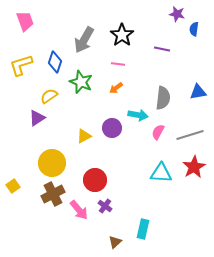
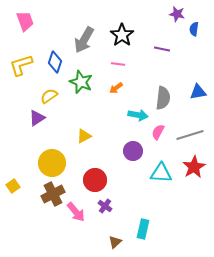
purple circle: moved 21 px right, 23 px down
pink arrow: moved 3 px left, 2 px down
